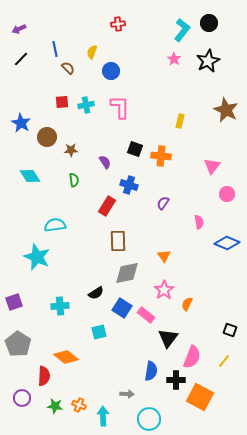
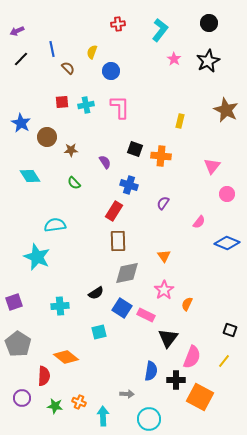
purple arrow at (19, 29): moved 2 px left, 2 px down
cyan L-shape at (182, 30): moved 22 px left
blue line at (55, 49): moved 3 px left
green semicircle at (74, 180): moved 3 px down; rotated 144 degrees clockwise
red rectangle at (107, 206): moved 7 px right, 5 px down
pink semicircle at (199, 222): rotated 48 degrees clockwise
pink rectangle at (146, 315): rotated 12 degrees counterclockwise
orange cross at (79, 405): moved 3 px up
